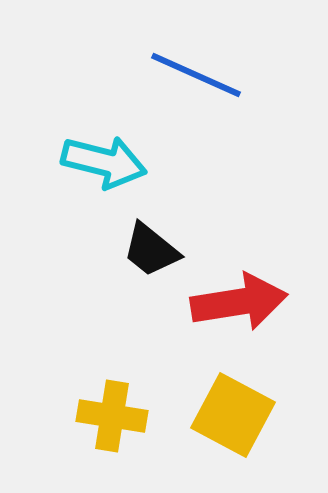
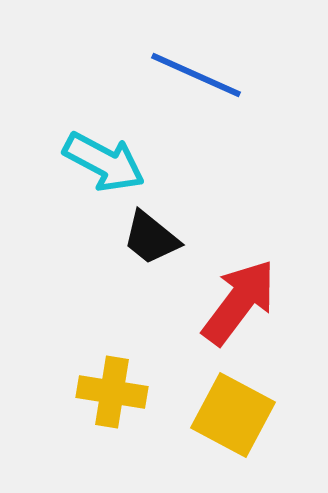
cyan arrow: rotated 14 degrees clockwise
black trapezoid: moved 12 px up
red arrow: rotated 44 degrees counterclockwise
yellow cross: moved 24 px up
